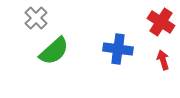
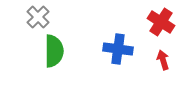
gray cross: moved 2 px right, 1 px up
green semicircle: rotated 48 degrees counterclockwise
